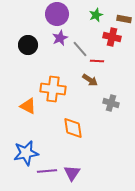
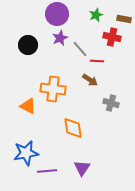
purple triangle: moved 10 px right, 5 px up
